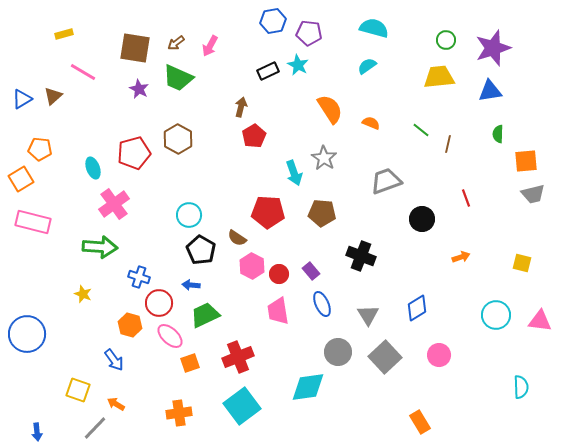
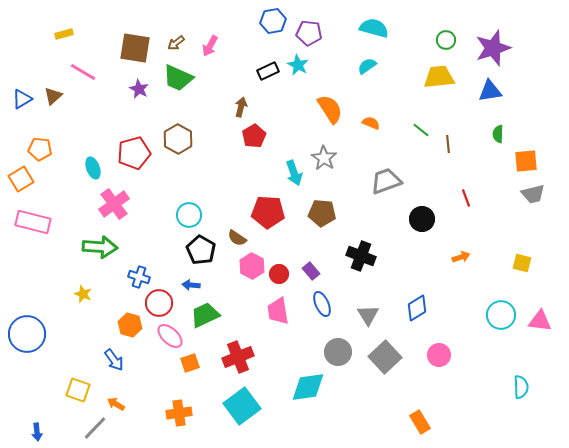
brown line at (448, 144): rotated 18 degrees counterclockwise
cyan circle at (496, 315): moved 5 px right
